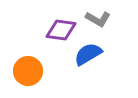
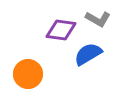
orange circle: moved 3 px down
